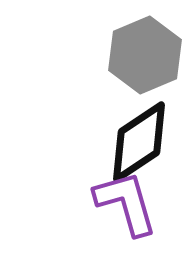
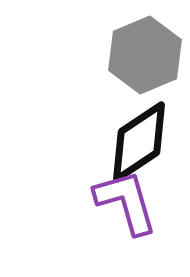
purple L-shape: moved 1 px up
